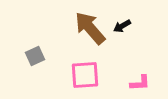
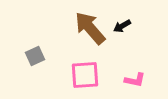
pink L-shape: moved 5 px left, 3 px up; rotated 15 degrees clockwise
